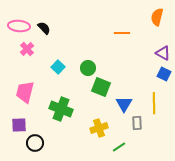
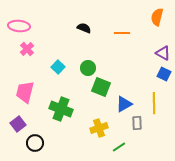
black semicircle: moved 40 px right; rotated 24 degrees counterclockwise
blue triangle: rotated 30 degrees clockwise
purple square: moved 1 px left, 1 px up; rotated 35 degrees counterclockwise
